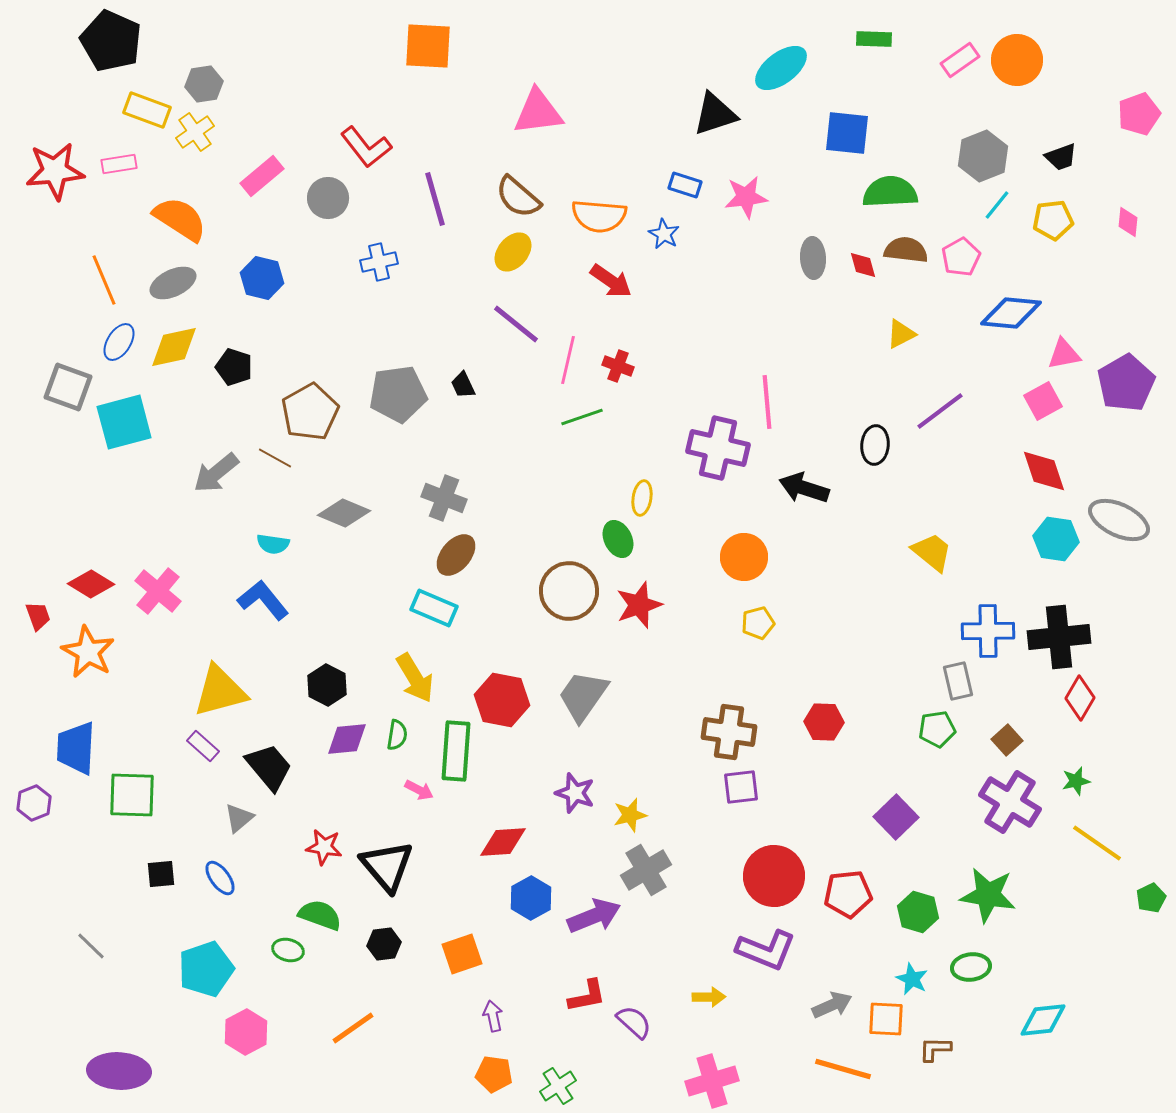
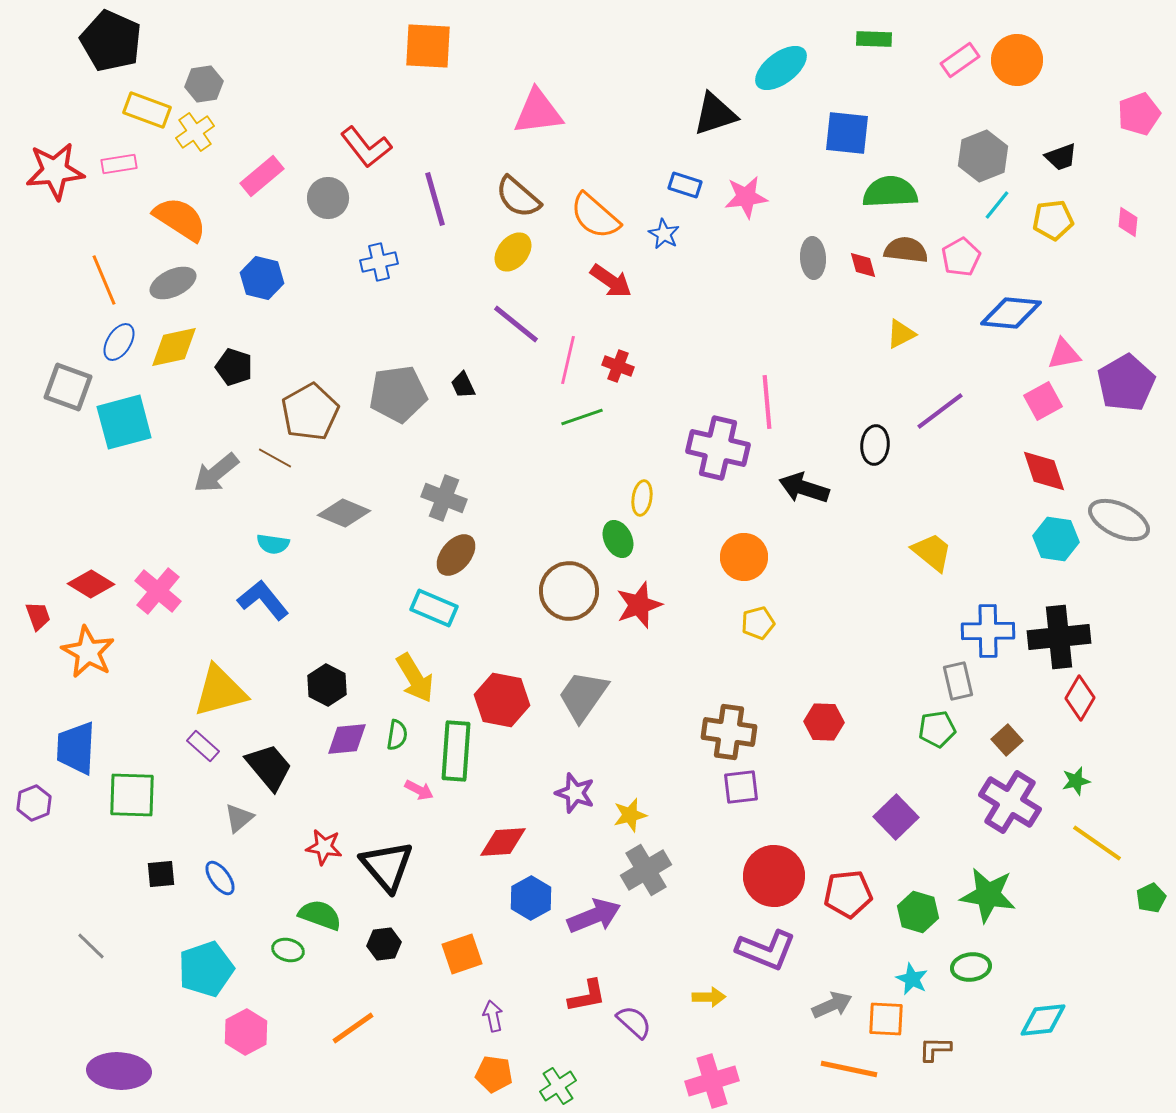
orange semicircle at (599, 216): moved 4 px left; rotated 36 degrees clockwise
orange line at (843, 1069): moved 6 px right; rotated 4 degrees counterclockwise
